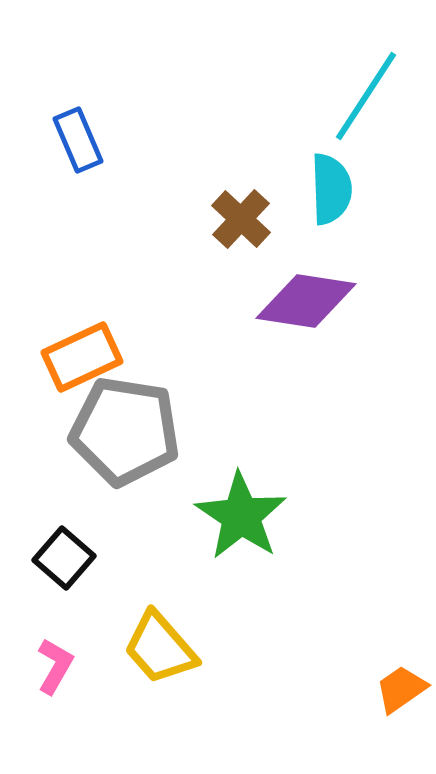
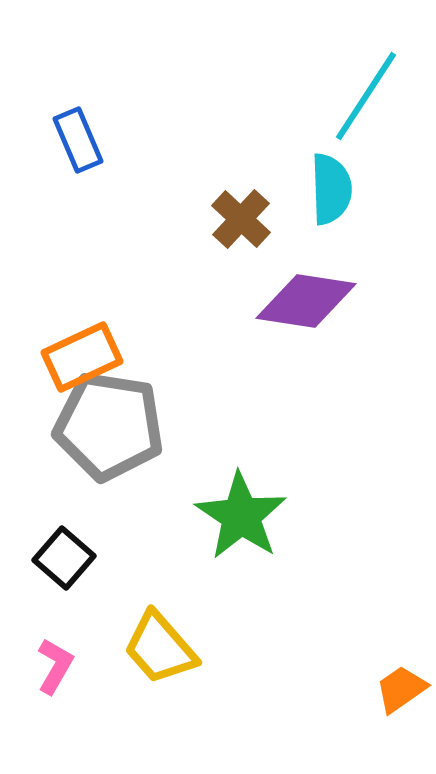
gray pentagon: moved 16 px left, 5 px up
